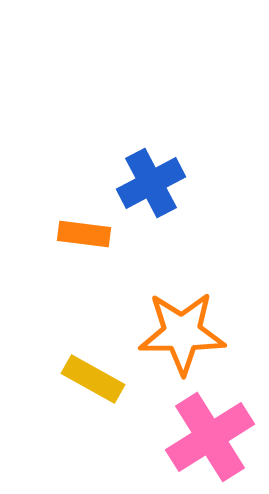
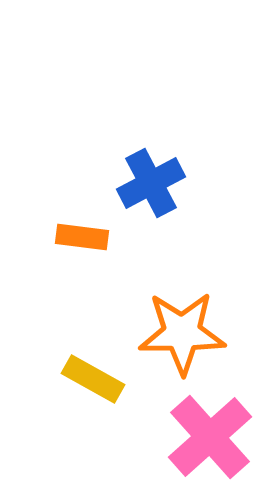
orange rectangle: moved 2 px left, 3 px down
pink cross: rotated 10 degrees counterclockwise
